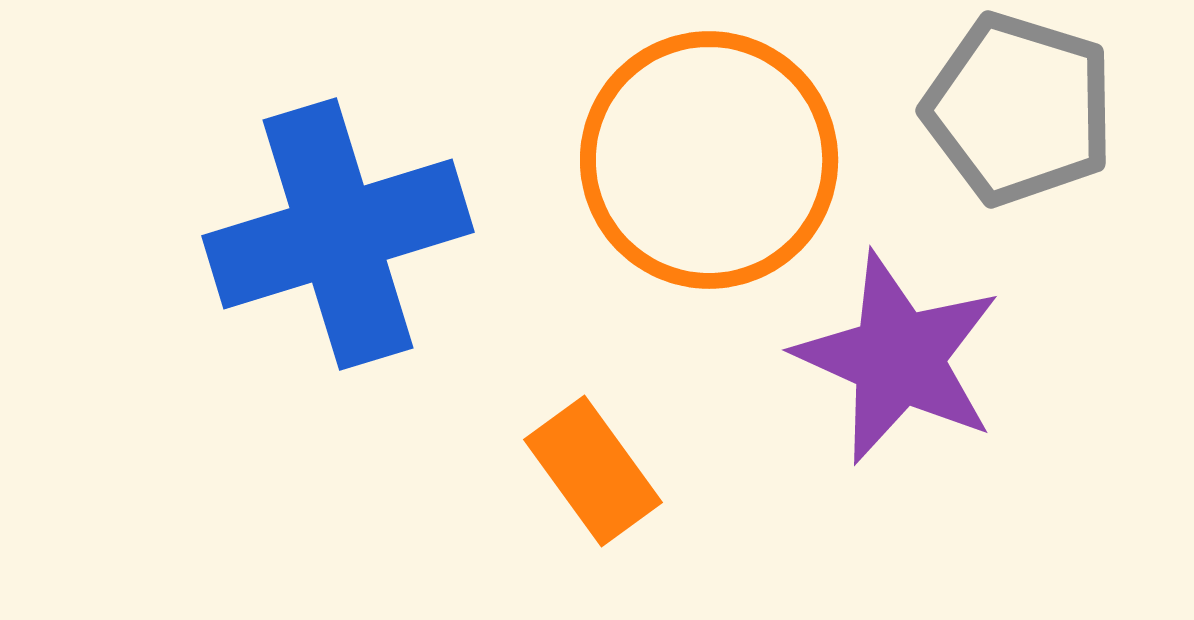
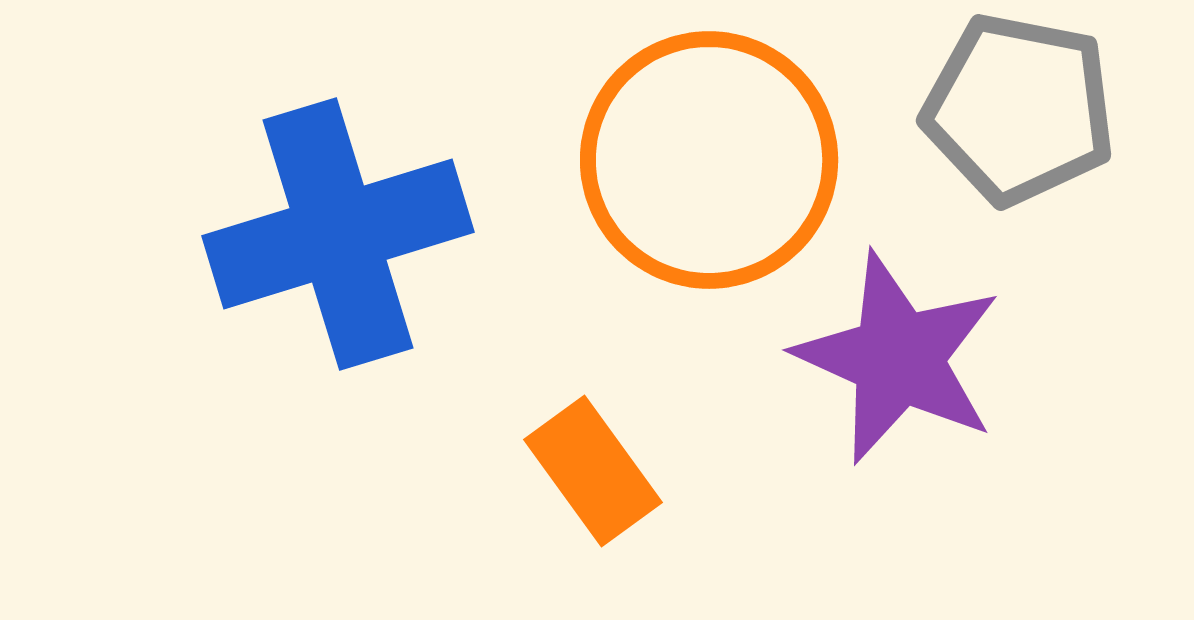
gray pentagon: rotated 6 degrees counterclockwise
